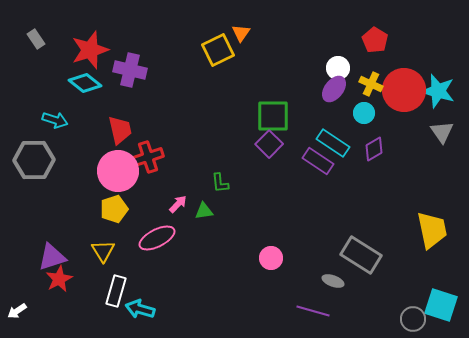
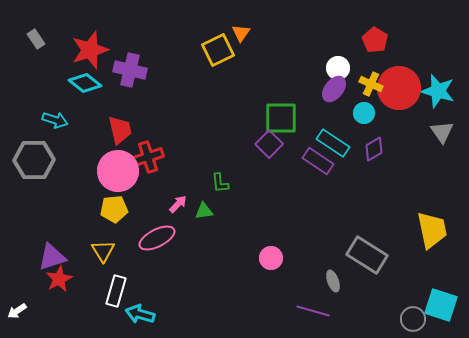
red circle at (404, 90): moved 5 px left, 2 px up
green square at (273, 116): moved 8 px right, 2 px down
yellow pentagon at (114, 209): rotated 12 degrees clockwise
gray rectangle at (361, 255): moved 6 px right
gray ellipse at (333, 281): rotated 50 degrees clockwise
cyan arrow at (140, 309): moved 5 px down
